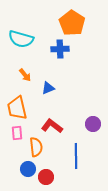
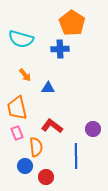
blue triangle: rotated 24 degrees clockwise
purple circle: moved 5 px down
pink rectangle: rotated 16 degrees counterclockwise
blue circle: moved 3 px left, 3 px up
